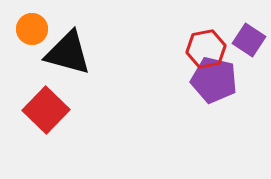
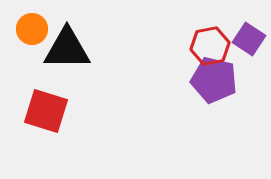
purple square: moved 1 px up
red hexagon: moved 4 px right, 3 px up
black triangle: moved 1 px left, 4 px up; rotated 15 degrees counterclockwise
red square: moved 1 px down; rotated 27 degrees counterclockwise
